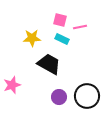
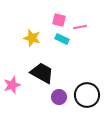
pink square: moved 1 px left
yellow star: rotated 18 degrees clockwise
black trapezoid: moved 7 px left, 9 px down
black circle: moved 1 px up
